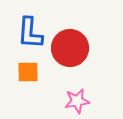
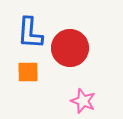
pink star: moved 6 px right; rotated 30 degrees clockwise
